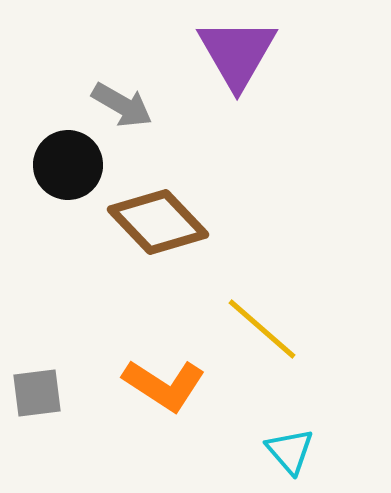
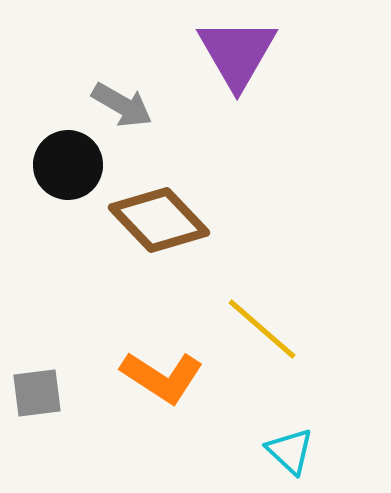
brown diamond: moved 1 px right, 2 px up
orange L-shape: moved 2 px left, 8 px up
cyan triangle: rotated 6 degrees counterclockwise
